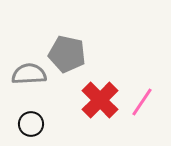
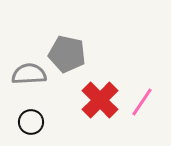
black circle: moved 2 px up
